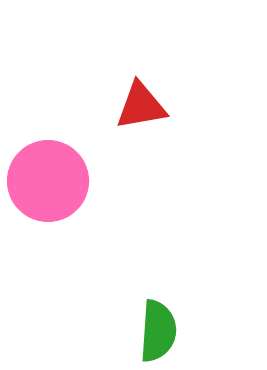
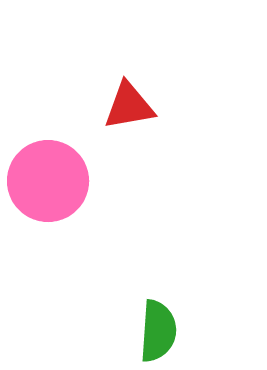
red triangle: moved 12 px left
